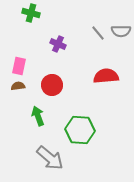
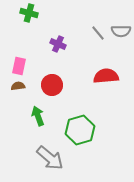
green cross: moved 2 px left
green hexagon: rotated 20 degrees counterclockwise
